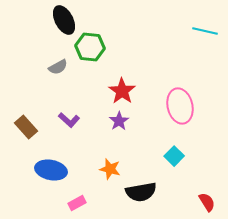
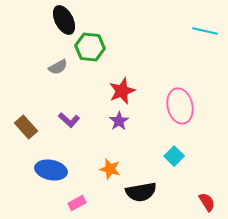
red star: rotated 16 degrees clockwise
